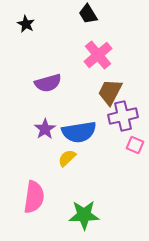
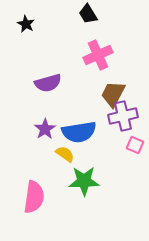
pink cross: rotated 16 degrees clockwise
brown trapezoid: moved 3 px right, 2 px down
yellow semicircle: moved 2 px left, 4 px up; rotated 78 degrees clockwise
green star: moved 34 px up
